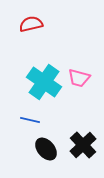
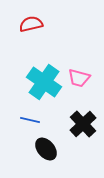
black cross: moved 21 px up
